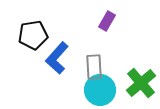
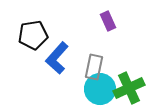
purple rectangle: moved 1 px right; rotated 54 degrees counterclockwise
gray rectangle: rotated 15 degrees clockwise
green cross: moved 12 px left, 5 px down; rotated 16 degrees clockwise
cyan circle: moved 1 px up
